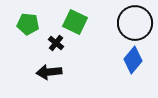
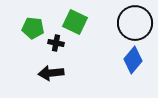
green pentagon: moved 5 px right, 4 px down
black cross: rotated 28 degrees counterclockwise
black arrow: moved 2 px right, 1 px down
